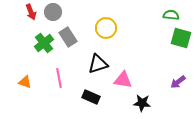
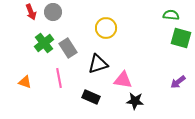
gray rectangle: moved 11 px down
black star: moved 7 px left, 2 px up
